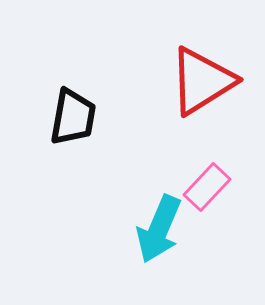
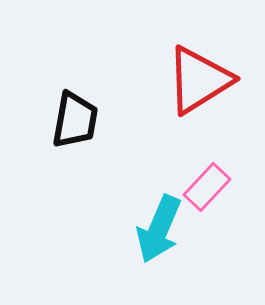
red triangle: moved 3 px left, 1 px up
black trapezoid: moved 2 px right, 3 px down
